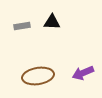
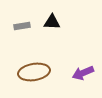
brown ellipse: moved 4 px left, 4 px up
